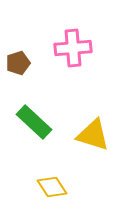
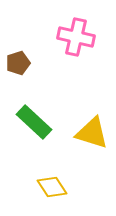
pink cross: moved 3 px right, 11 px up; rotated 18 degrees clockwise
yellow triangle: moved 1 px left, 2 px up
